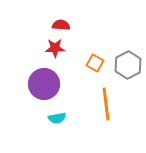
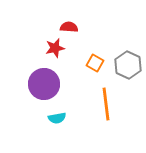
red semicircle: moved 8 px right, 2 px down
red star: rotated 12 degrees counterclockwise
gray hexagon: rotated 8 degrees counterclockwise
